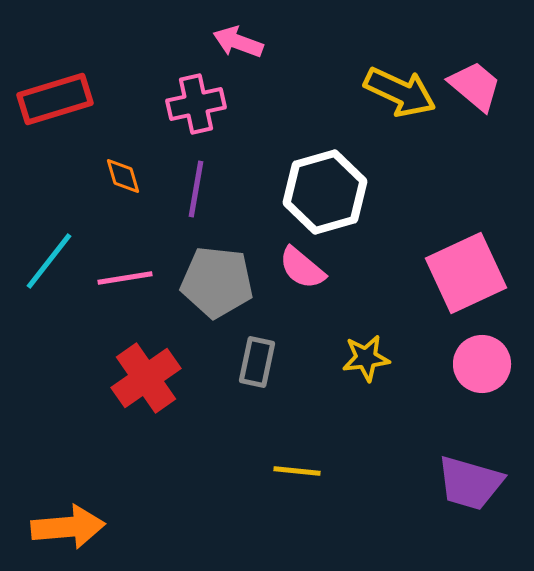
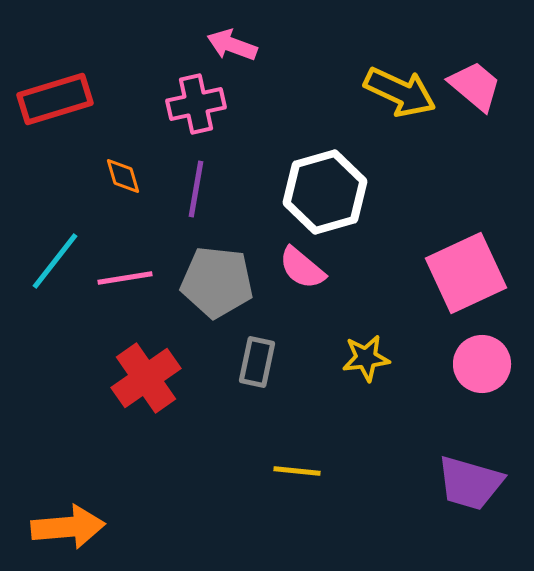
pink arrow: moved 6 px left, 3 px down
cyan line: moved 6 px right
